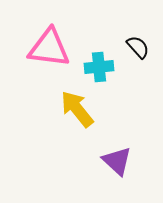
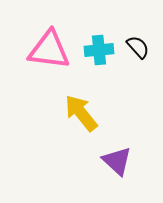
pink triangle: moved 2 px down
cyan cross: moved 17 px up
yellow arrow: moved 4 px right, 4 px down
